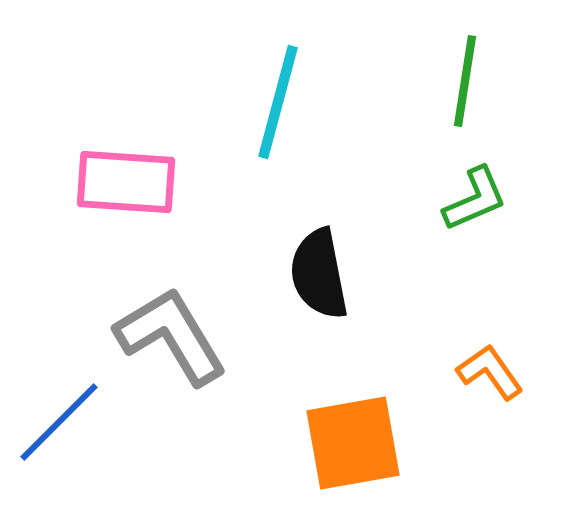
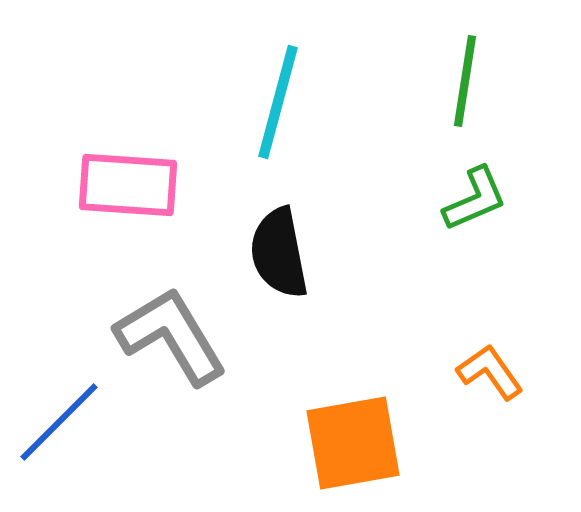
pink rectangle: moved 2 px right, 3 px down
black semicircle: moved 40 px left, 21 px up
